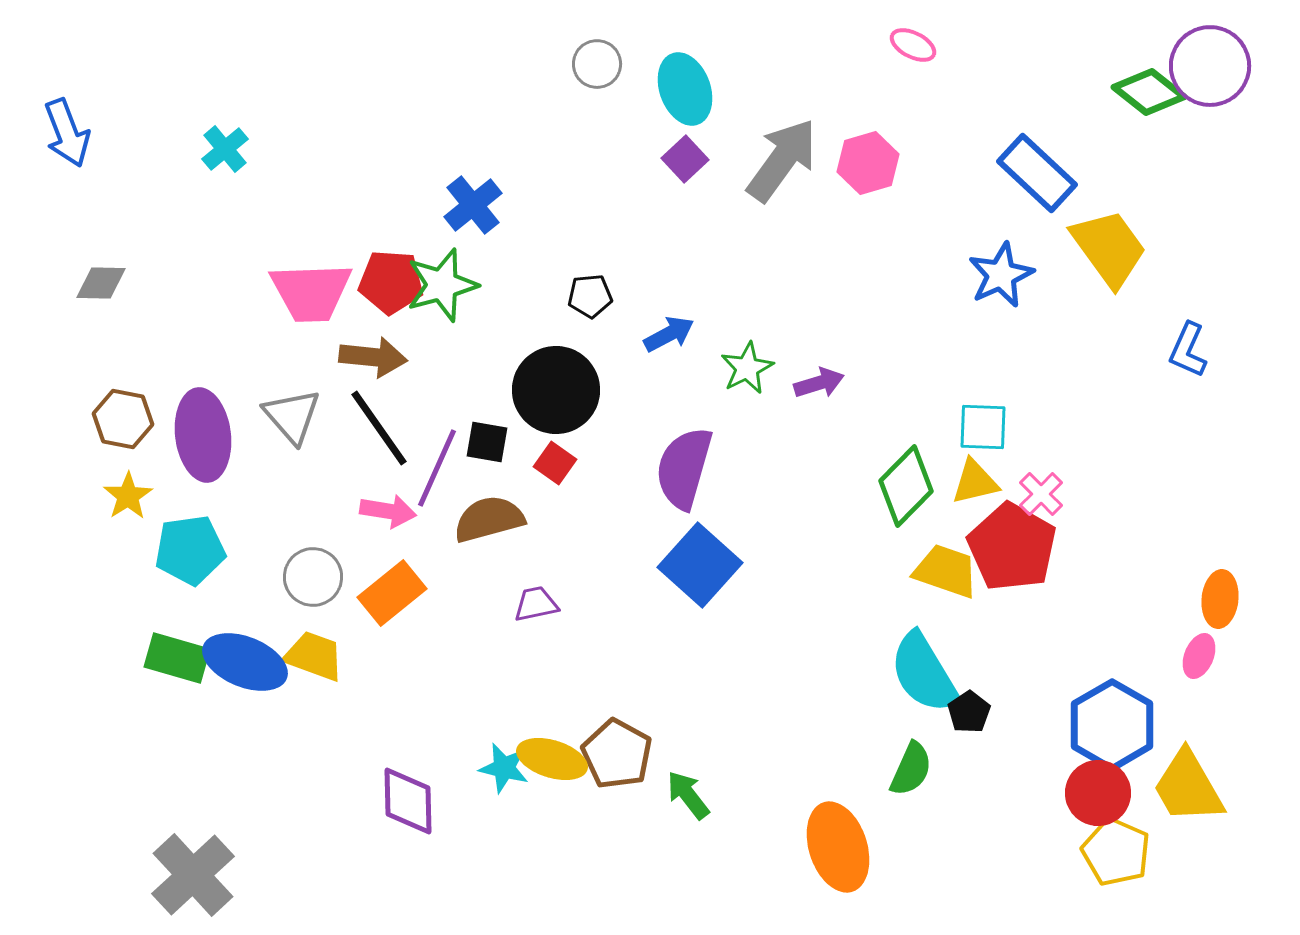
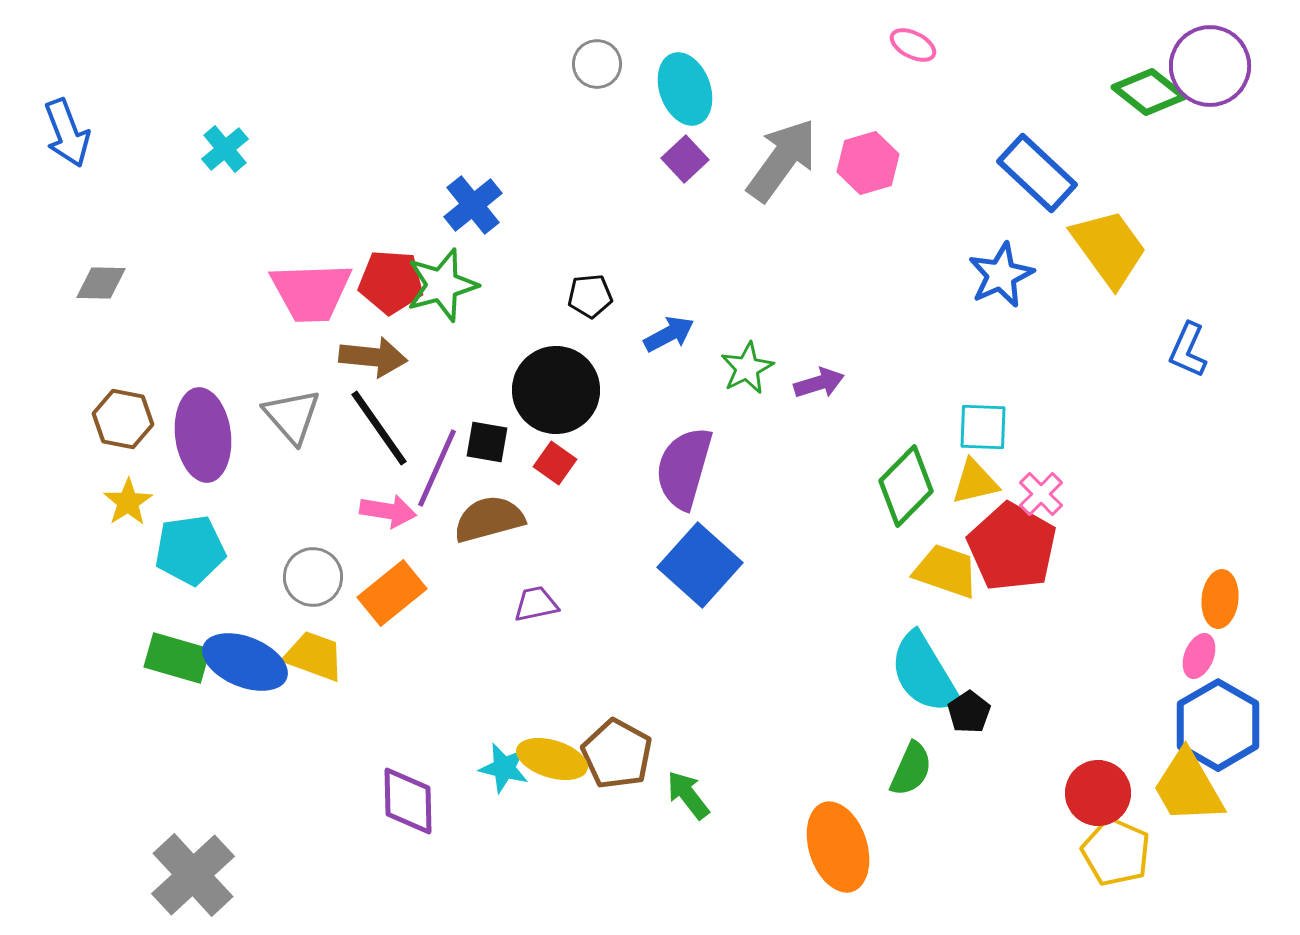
yellow star at (128, 496): moved 6 px down
blue hexagon at (1112, 725): moved 106 px right
